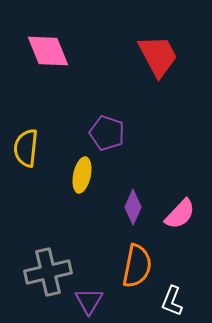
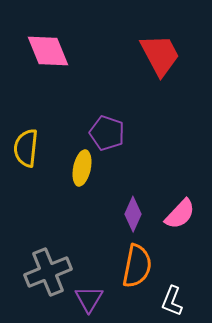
red trapezoid: moved 2 px right, 1 px up
yellow ellipse: moved 7 px up
purple diamond: moved 7 px down
gray cross: rotated 9 degrees counterclockwise
purple triangle: moved 2 px up
